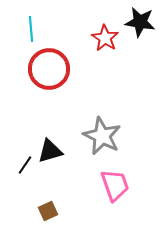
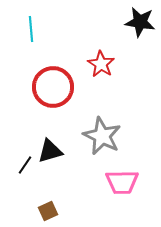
red star: moved 4 px left, 26 px down
red circle: moved 4 px right, 18 px down
pink trapezoid: moved 7 px right, 3 px up; rotated 108 degrees clockwise
